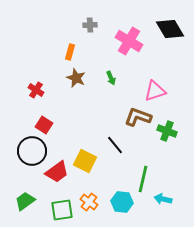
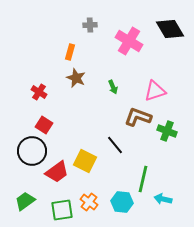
green arrow: moved 2 px right, 9 px down
red cross: moved 3 px right, 2 px down
